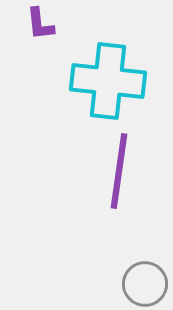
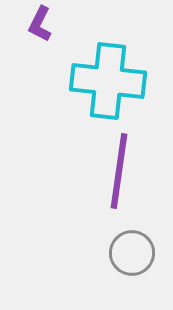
purple L-shape: rotated 33 degrees clockwise
gray circle: moved 13 px left, 31 px up
